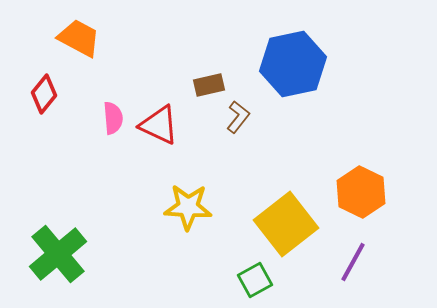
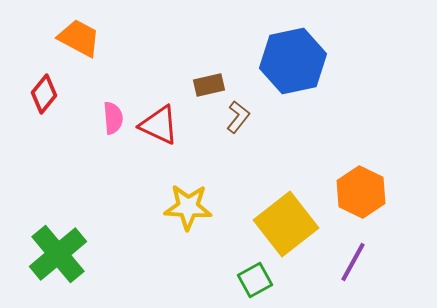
blue hexagon: moved 3 px up
